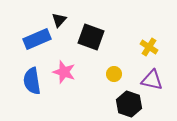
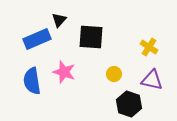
black square: rotated 16 degrees counterclockwise
